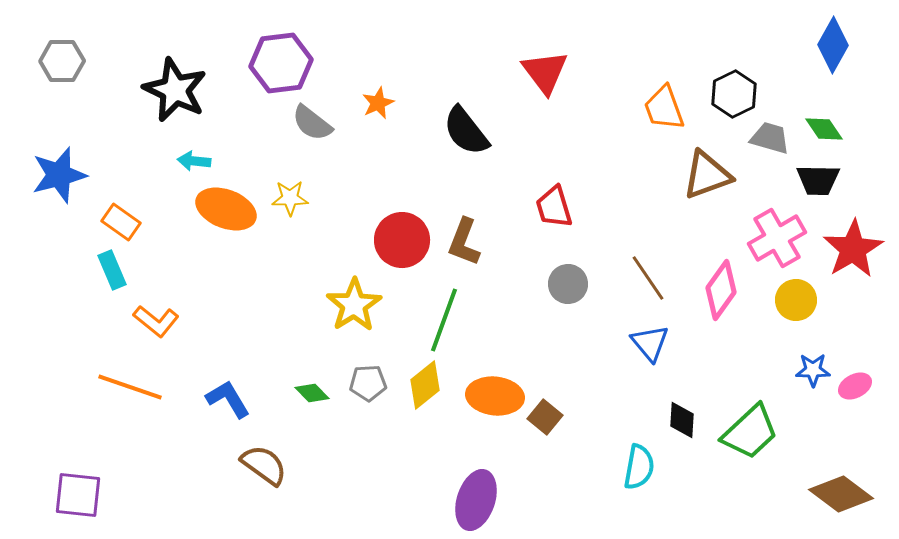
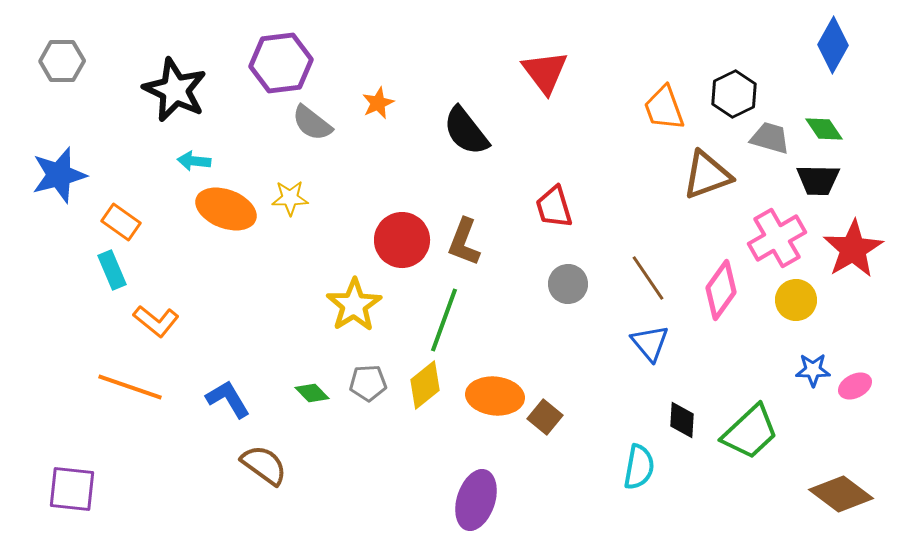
purple square at (78, 495): moved 6 px left, 6 px up
